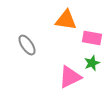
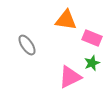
pink rectangle: rotated 12 degrees clockwise
